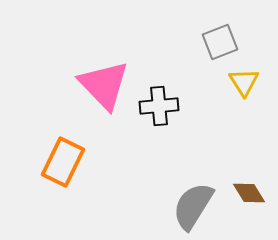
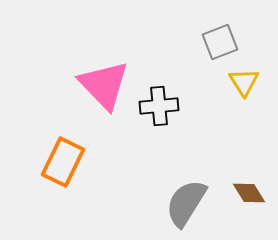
gray semicircle: moved 7 px left, 3 px up
